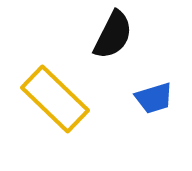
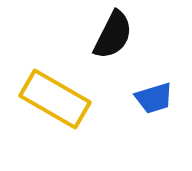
yellow rectangle: rotated 14 degrees counterclockwise
